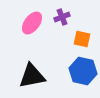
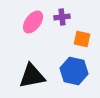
purple cross: rotated 14 degrees clockwise
pink ellipse: moved 1 px right, 1 px up
blue hexagon: moved 9 px left
